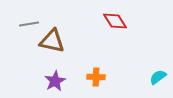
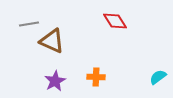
brown triangle: rotated 12 degrees clockwise
